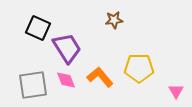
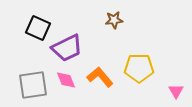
purple trapezoid: rotated 96 degrees clockwise
